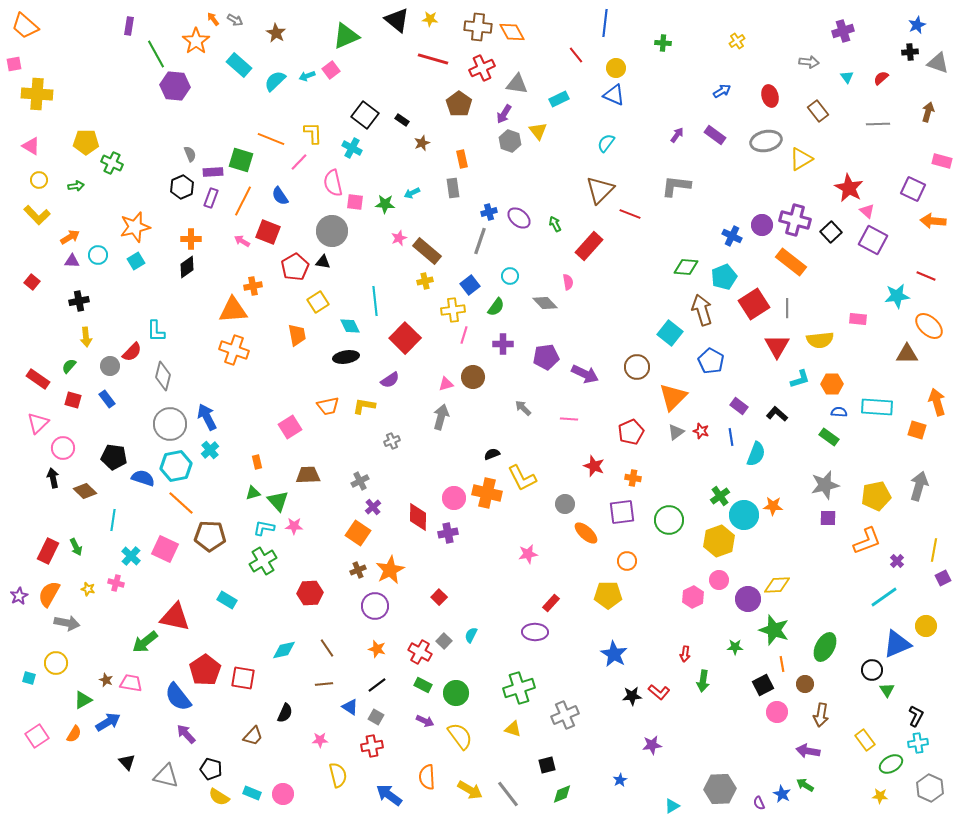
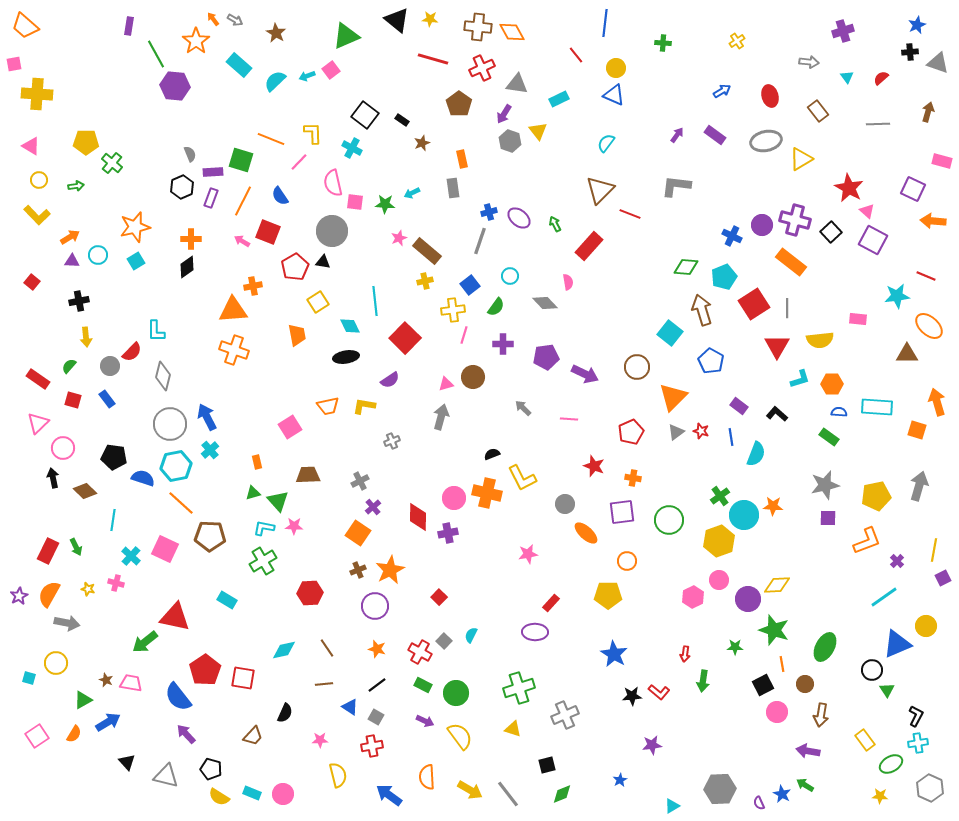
green cross at (112, 163): rotated 15 degrees clockwise
